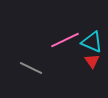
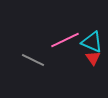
red triangle: moved 1 px right, 3 px up
gray line: moved 2 px right, 8 px up
